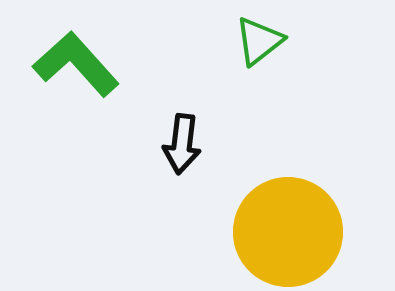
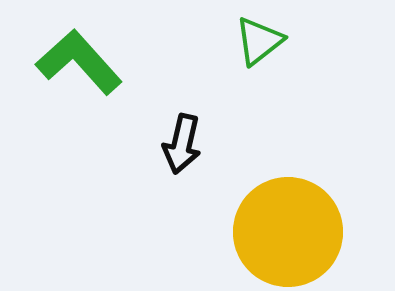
green L-shape: moved 3 px right, 2 px up
black arrow: rotated 6 degrees clockwise
